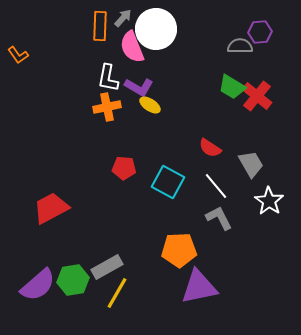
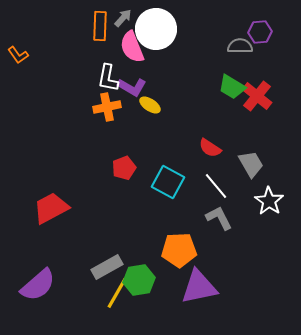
purple L-shape: moved 7 px left
red pentagon: rotated 25 degrees counterclockwise
green hexagon: moved 66 px right
